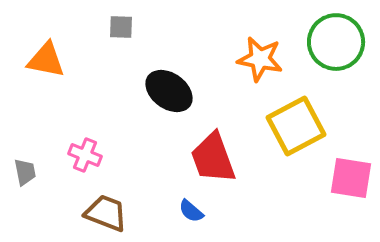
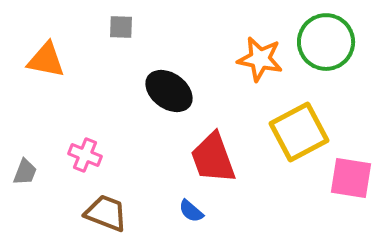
green circle: moved 10 px left
yellow square: moved 3 px right, 6 px down
gray trapezoid: rotated 32 degrees clockwise
